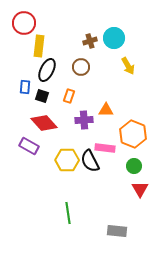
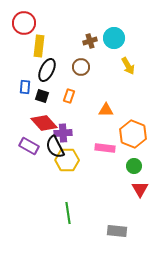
purple cross: moved 21 px left, 13 px down
black semicircle: moved 35 px left, 14 px up
